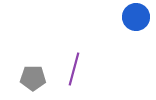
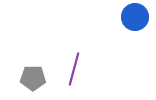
blue circle: moved 1 px left
